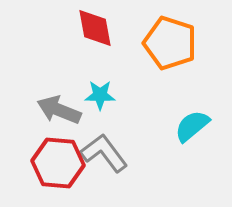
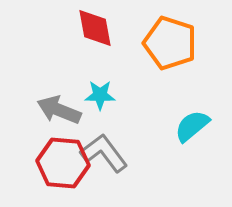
red hexagon: moved 5 px right
